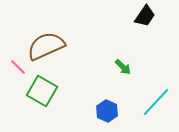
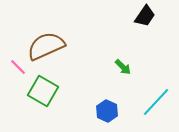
green square: moved 1 px right
